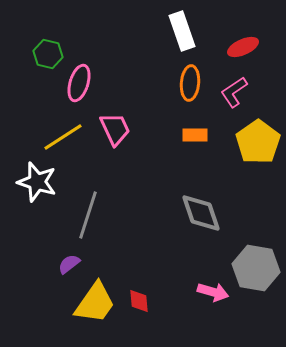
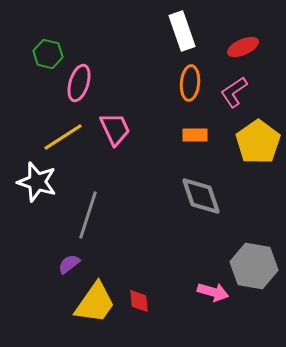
gray diamond: moved 17 px up
gray hexagon: moved 2 px left, 2 px up
